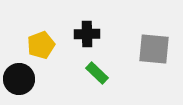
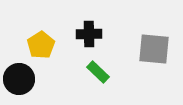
black cross: moved 2 px right
yellow pentagon: rotated 12 degrees counterclockwise
green rectangle: moved 1 px right, 1 px up
